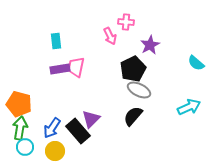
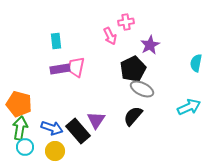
pink cross: rotated 14 degrees counterclockwise
cyan semicircle: rotated 60 degrees clockwise
gray ellipse: moved 3 px right, 1 px up
purple triangle: moved 5 px right, 1 px down; rotated 12 degrees counterclockwise
blue arrow: rotated 105 degrees counterclockwise
